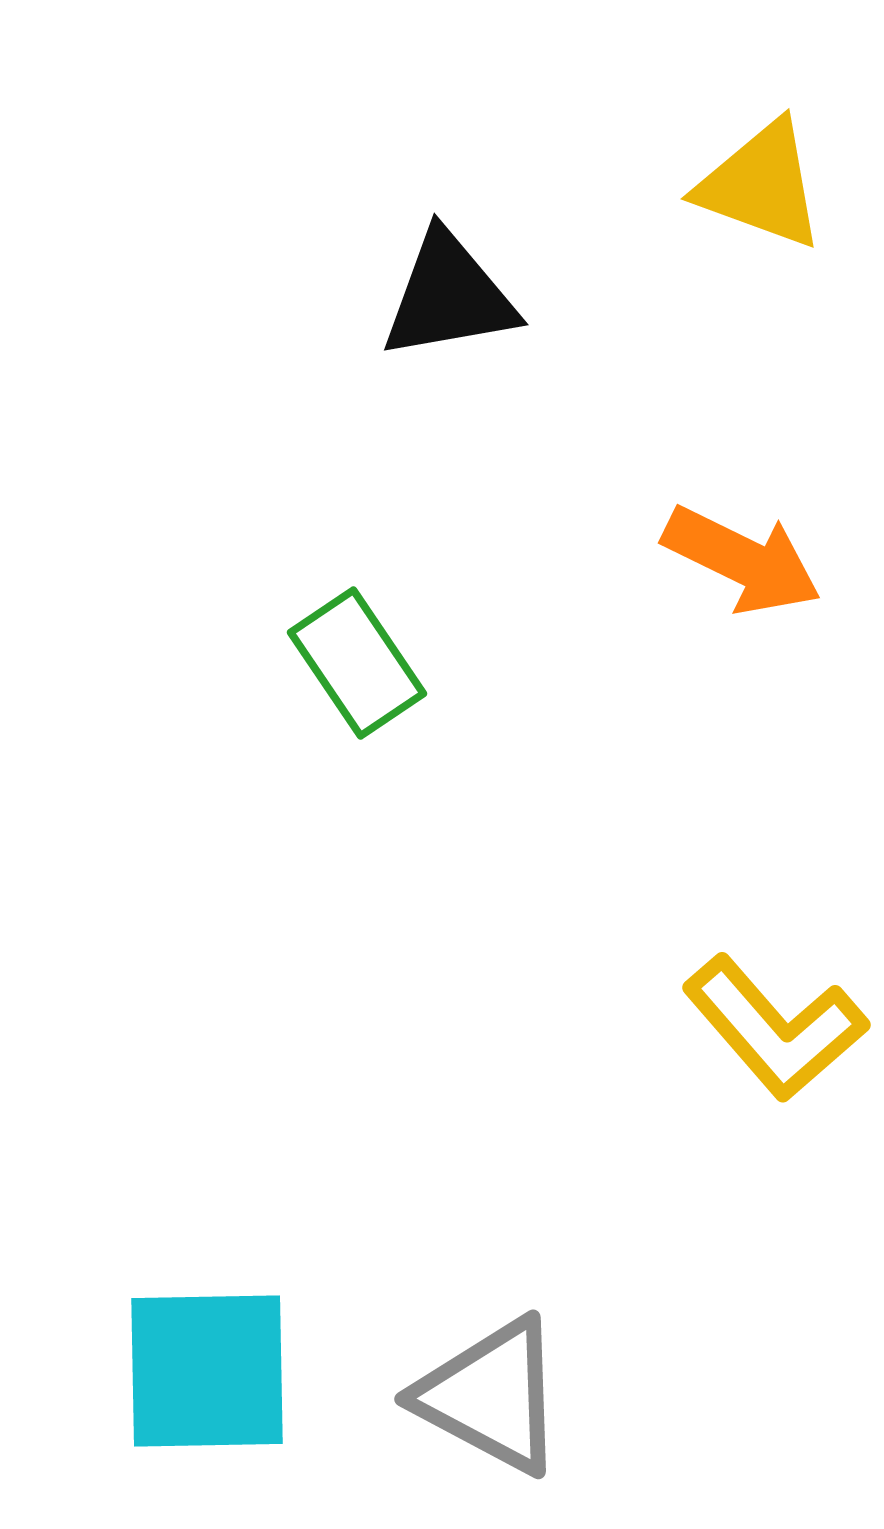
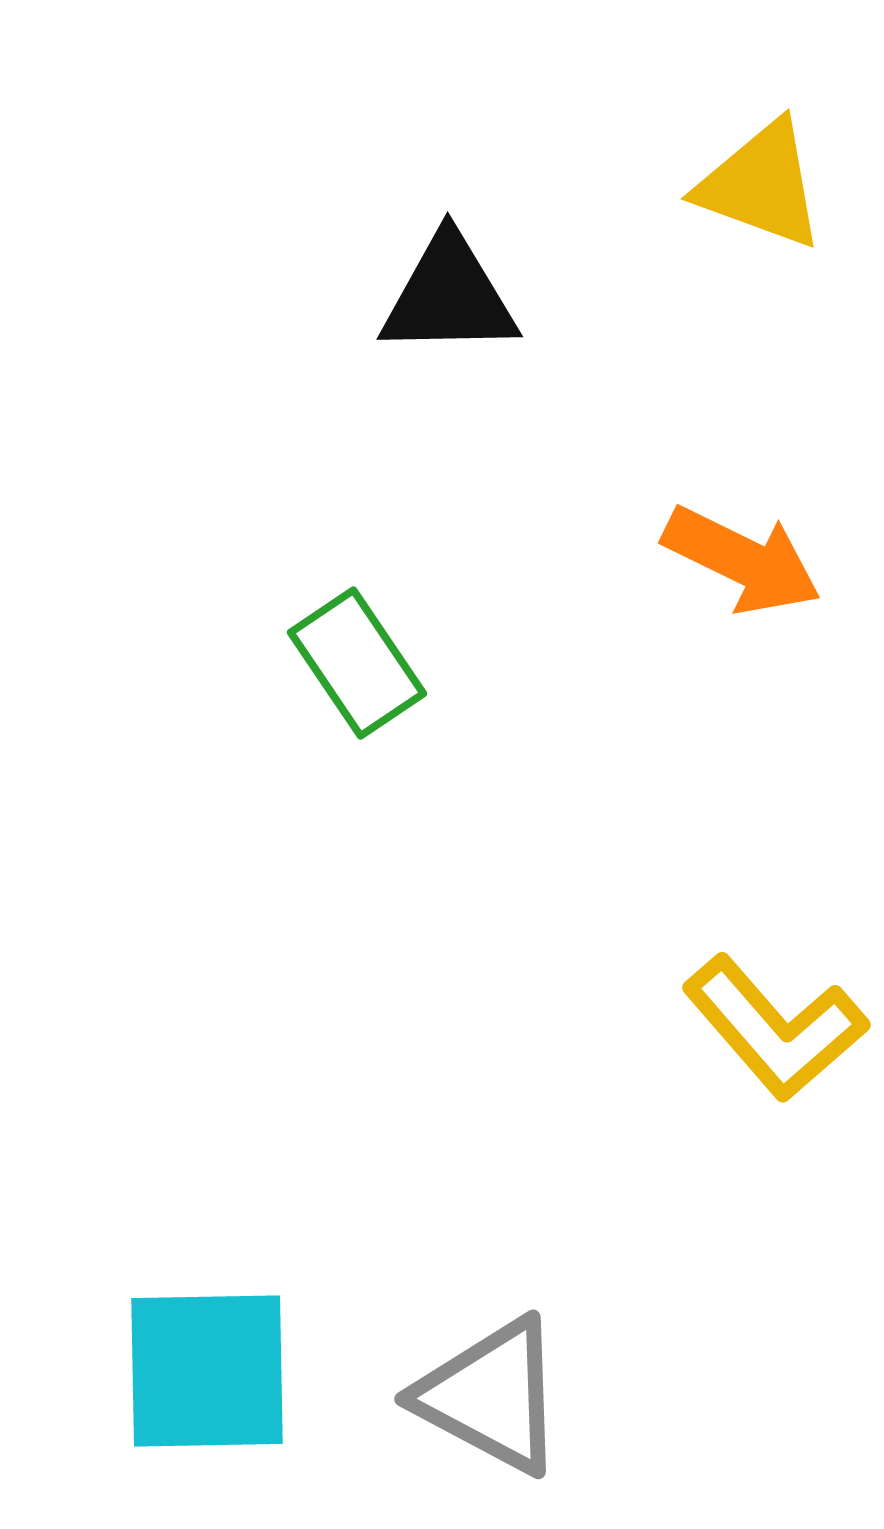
black triangle: rotated 9 degrees clockwise
